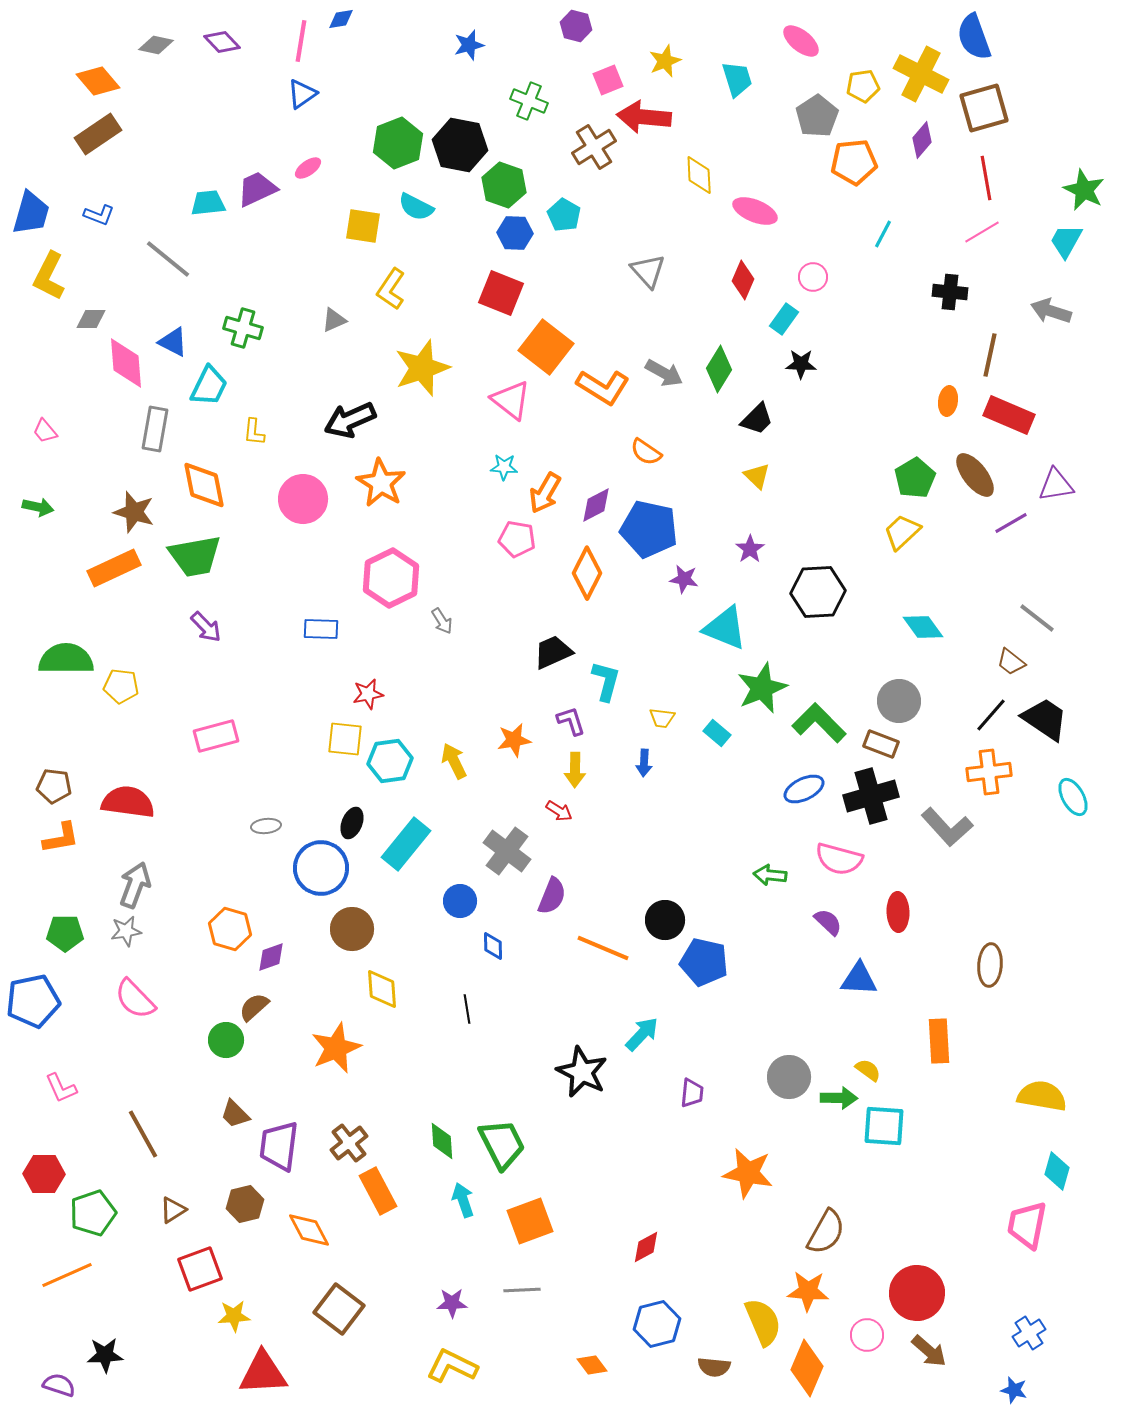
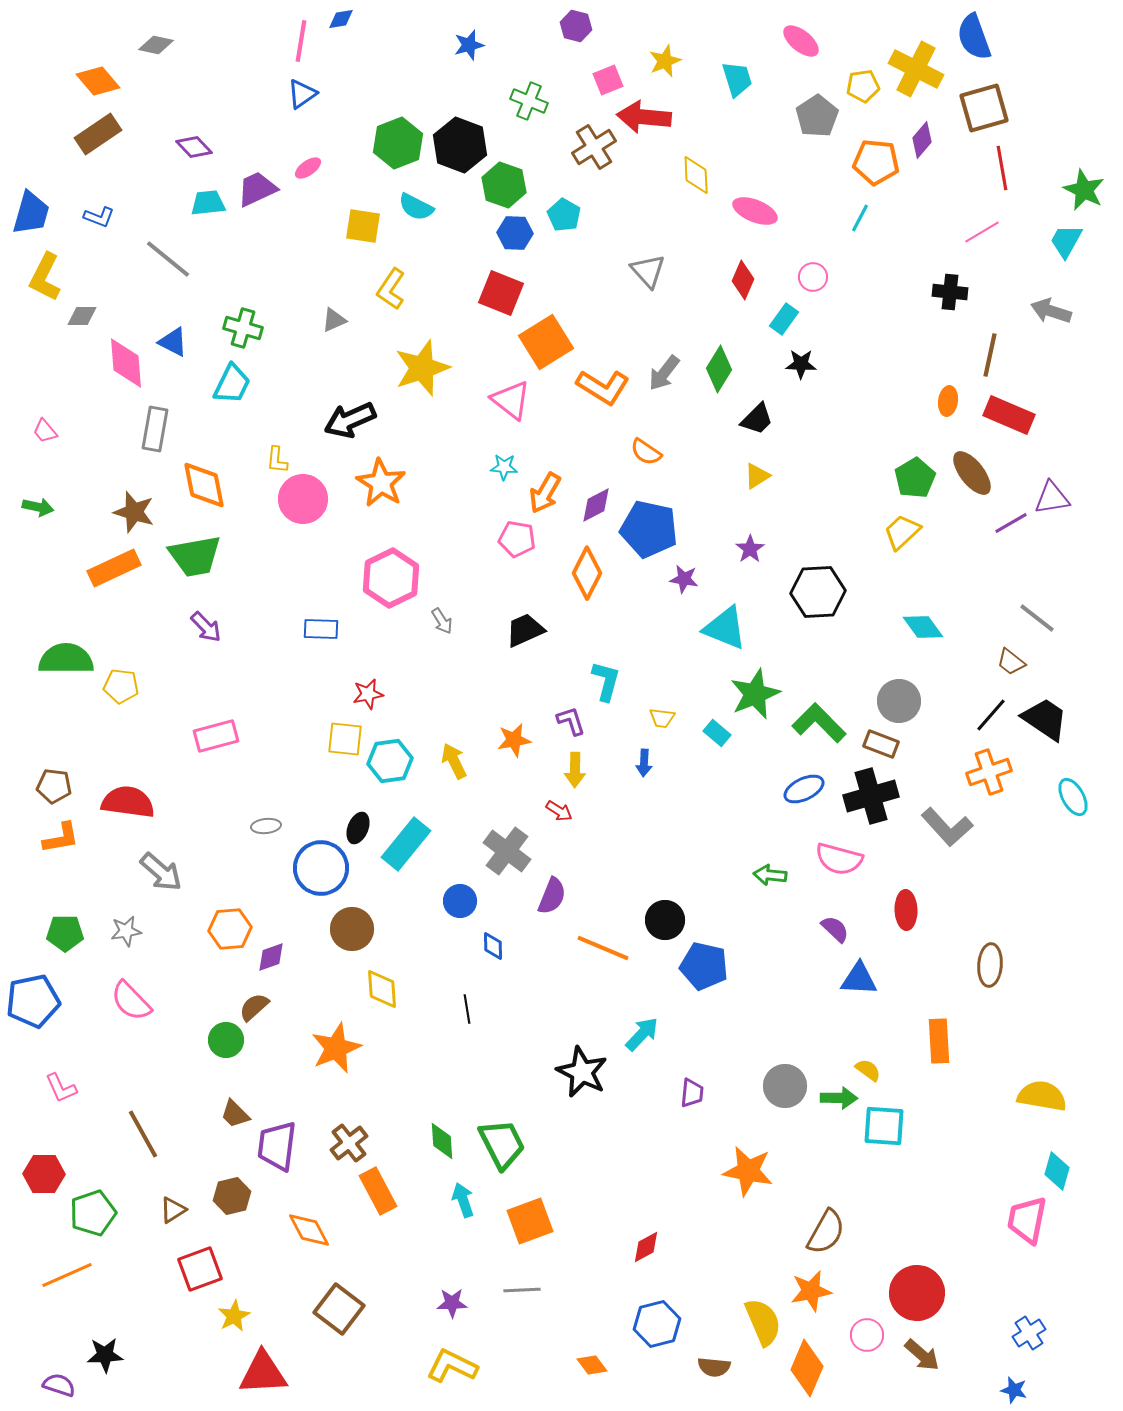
purple diamond at (222, 42): moved 28 px left, 105 px down
yellow cross at (921, 74): moved 5 px left, 5 px up
black hexagon at (460, 145): rotated 10 degrees clockwise
orange pentagon at (854, 162): moved 22 px right; rotated 12 degrees clockwise
yellow diamond at (699, 175): moved 3 px left
red line at (986, 178): moved 16 px right, 10 px up
blue L-shape at (99, 215): moved 2 px down
cyan line at (883, 234): moved 23 px left, 16 px up
yellow L-shape at (49, 276): moved 4 px left, 1 px down
gray diamond at (91, 319): moved 9 px left, 3 px up
orange square at (546, 347): moved 5 px up; rotated 20 degrees clockwise
gray arrow at (664, 373): rotated 99 degrees clockwise
cyan trapezoid at (209, 386): moved 23 px right, 2 px up
yellow L-shape at (254, 432): moved 23 px right, 28 px down
brown ellipse at (975, 475): moved 3 px left, 2 px up
yellow triangle at (757, 476): rotated 44 degrees clockwise
purple triangle at (1056, 485): moved 4 px left, 13 px down
black trapezoid at (553, 652): moved 28 px left, 22 px up
green star at (762, 688): moved 7 px left, 6 px down
orange cross at (989, 772): rotated 12 degrees counterclockwise
black ellipse at (352, 823): moved 6 px right, 5 px down
gray arrow at (135, 885): moved 26 px right, 13 px up; rotated 111 degrees clockwise
red ellipse at (898, 912): moved 8 px right, 2 px up
purple semicircle at (828, 922): moved 7 px right, 7 px down
orange hexagon at (230, 929): rotated 21 degrees counterclockwise
blue pentagon at (704, 962): moved 4 px down
pink semicircle at (135, 999): moved 4 px left, 2 px down
gray circle at (789, 1077): moved 4 px left, 9 px down
purple trapezoid at (279, 1146): moved 2 px left
orange star at (748, 1173): moved 2 px up
brown hexagon at (245, 1204): moved 13 px left, 8 px up
pink trapezoid at (1027, 1225): moved 5 px up
orange star at (808, 1291): moved 3 px right; rotated 15 degrees counterclockwise
yellow star at (234, 1316): rotated 24 degrees counterclockwise
brown arrow at (929, 1351): moved 7 px left, 4 px down
